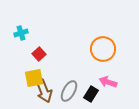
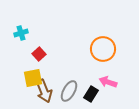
yellow square: moved 1 px left
